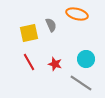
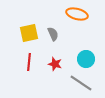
gray semicircle: moved 2 px right, 9 px down
red line: rotated 36 degrees clockwise
